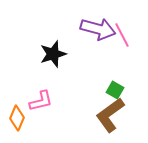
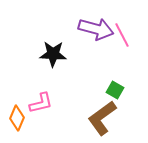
purple arrow: moved 2 px left
black star: rotated 20 degrees clockwise
pink L-shape: moved 2 px down
brown L-shape: moved 8 px left, 3 px down
